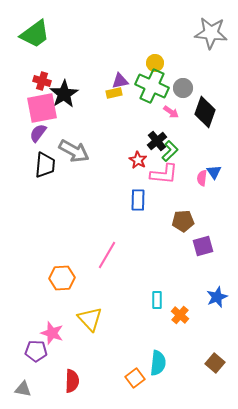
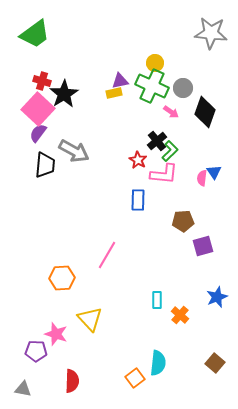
pink square: moved 4 px left, 1 px down; rotated 36 degrees counterclockwise
pink star: moved 4 px right, 1 px down
